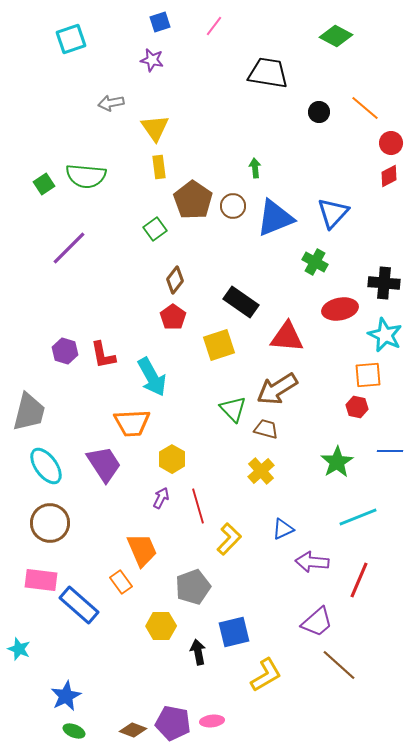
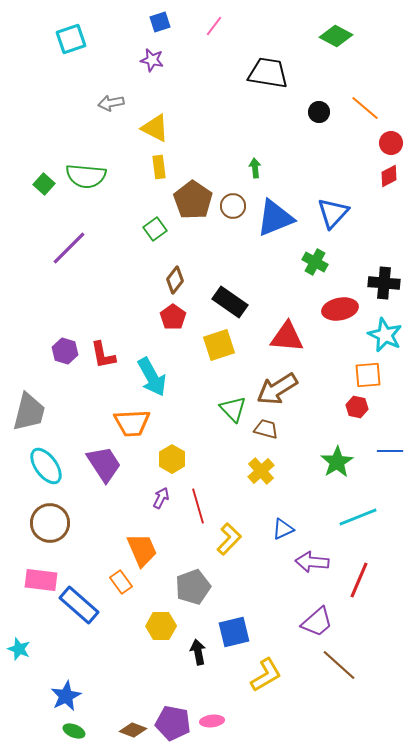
yellow triangle at (155, 128): rotated 28 degrees counterclockwise
green square at (44, 184): rotated 15 degrees counterclockwise
black rectangle at (241, 302): moved 11 px left
